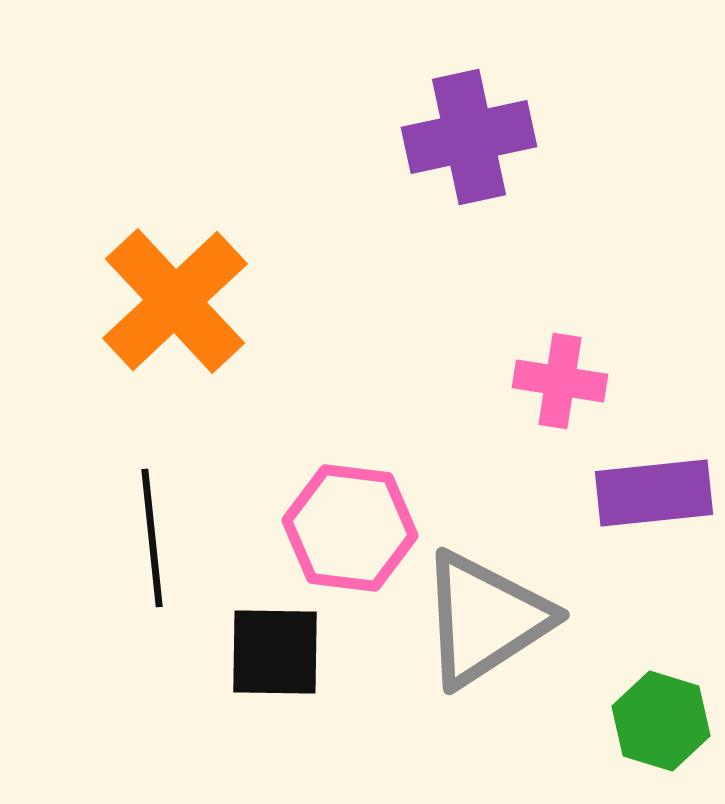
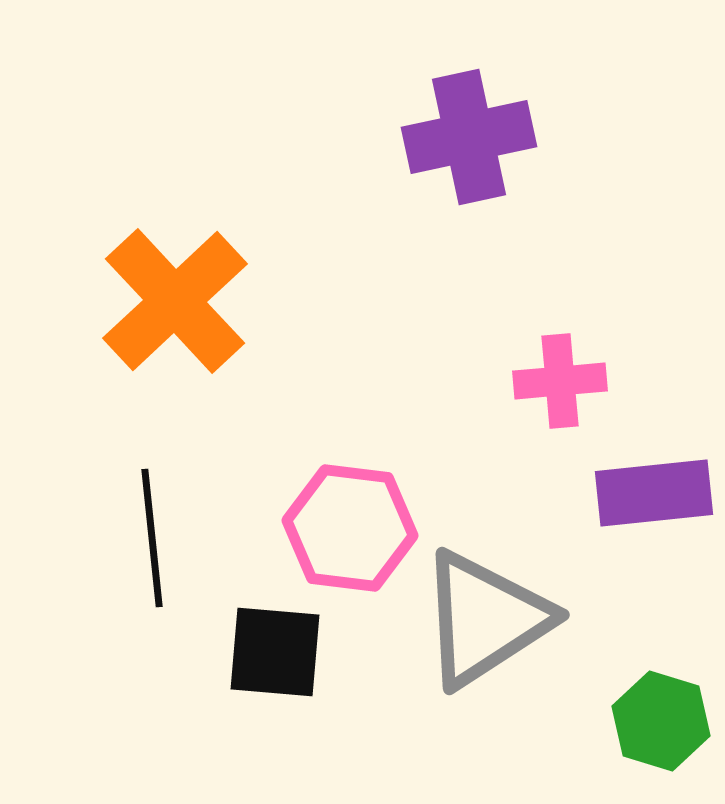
pink cross: rotated 14 degrees counterclockwise
black square: rotated 4 degrees clockwise
